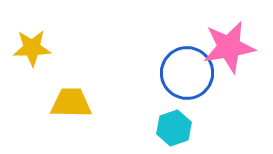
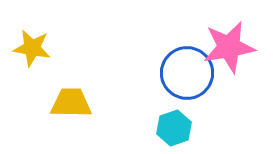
yellow star: rotated 12 degrees clockwise
